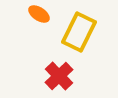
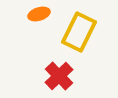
orange ellipse: rotated 50 degrees counterclockwise
